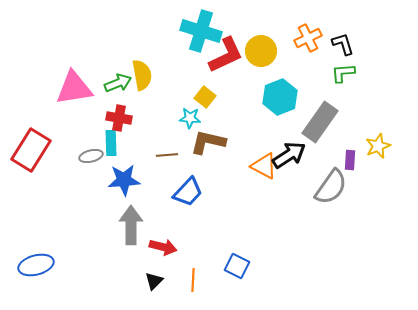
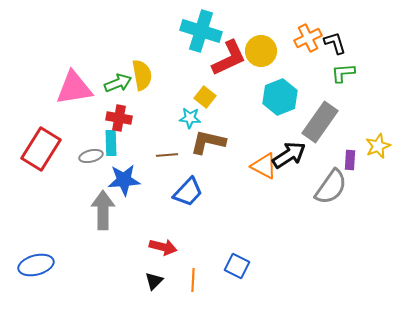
black L-shape: moved 8 px left, 1 px up
red L-shape: moved 3 px right, 3 px down
red rectangle: moved 10 px right, 1 px up
gray arrow: moved 28 px left, 15 px up
